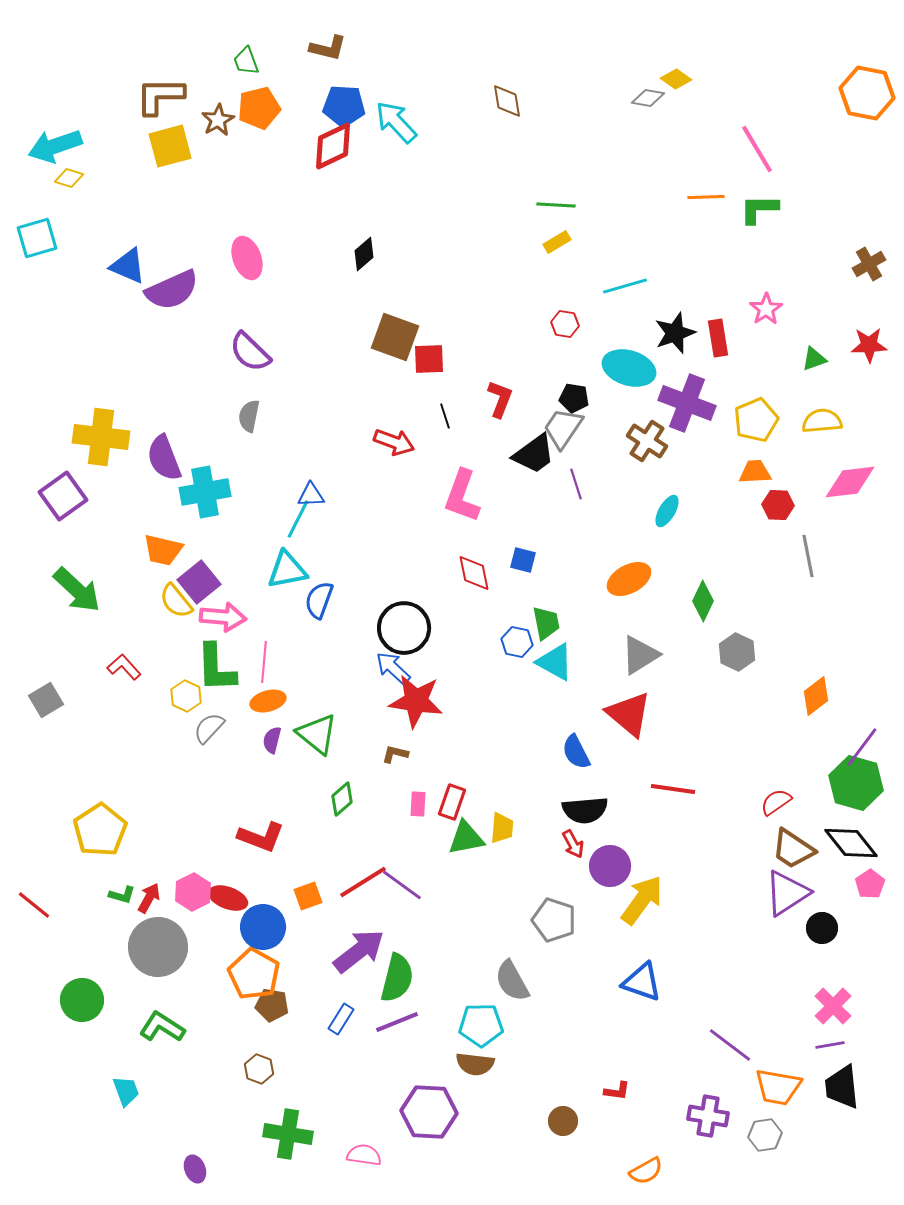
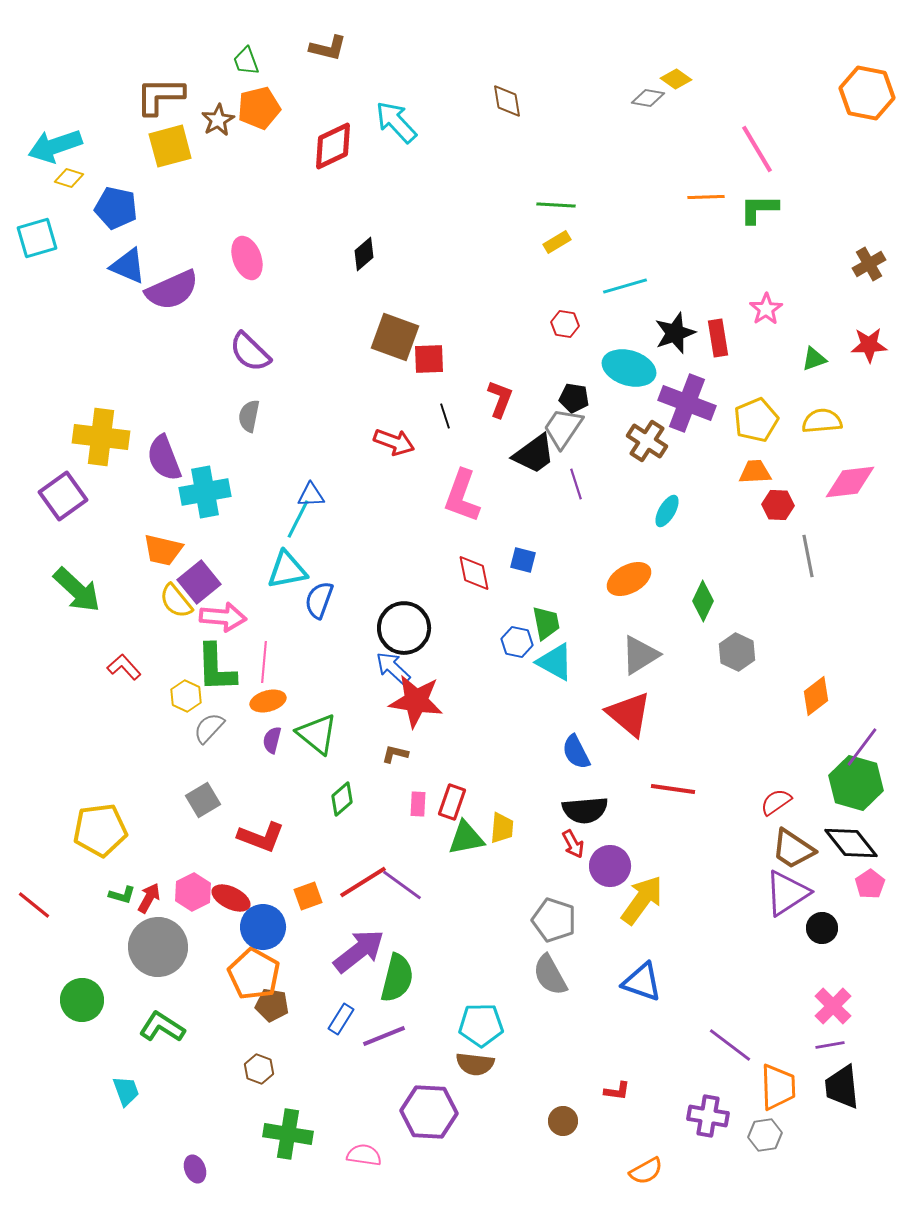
blue pentagon at (344, 106): moved 228 px left, 102 px down; rotated 9 degrees clockwise
gray square at (46, 700): moved 157 px right, 100 px down
yellow pentagon at (100, 830): rotated 26 degrees clockwise
red ellipse at (228, 898): moved 3 px right; rotated 6 degrees clockwise
gray semicircle at (512, 981): moved 38 px right, 6 px up
purple line at (397, 1022): moved 13 px left, 14 px down
orange trapezoid at (778, 1087): rotated 102 degrees counterclockwise
